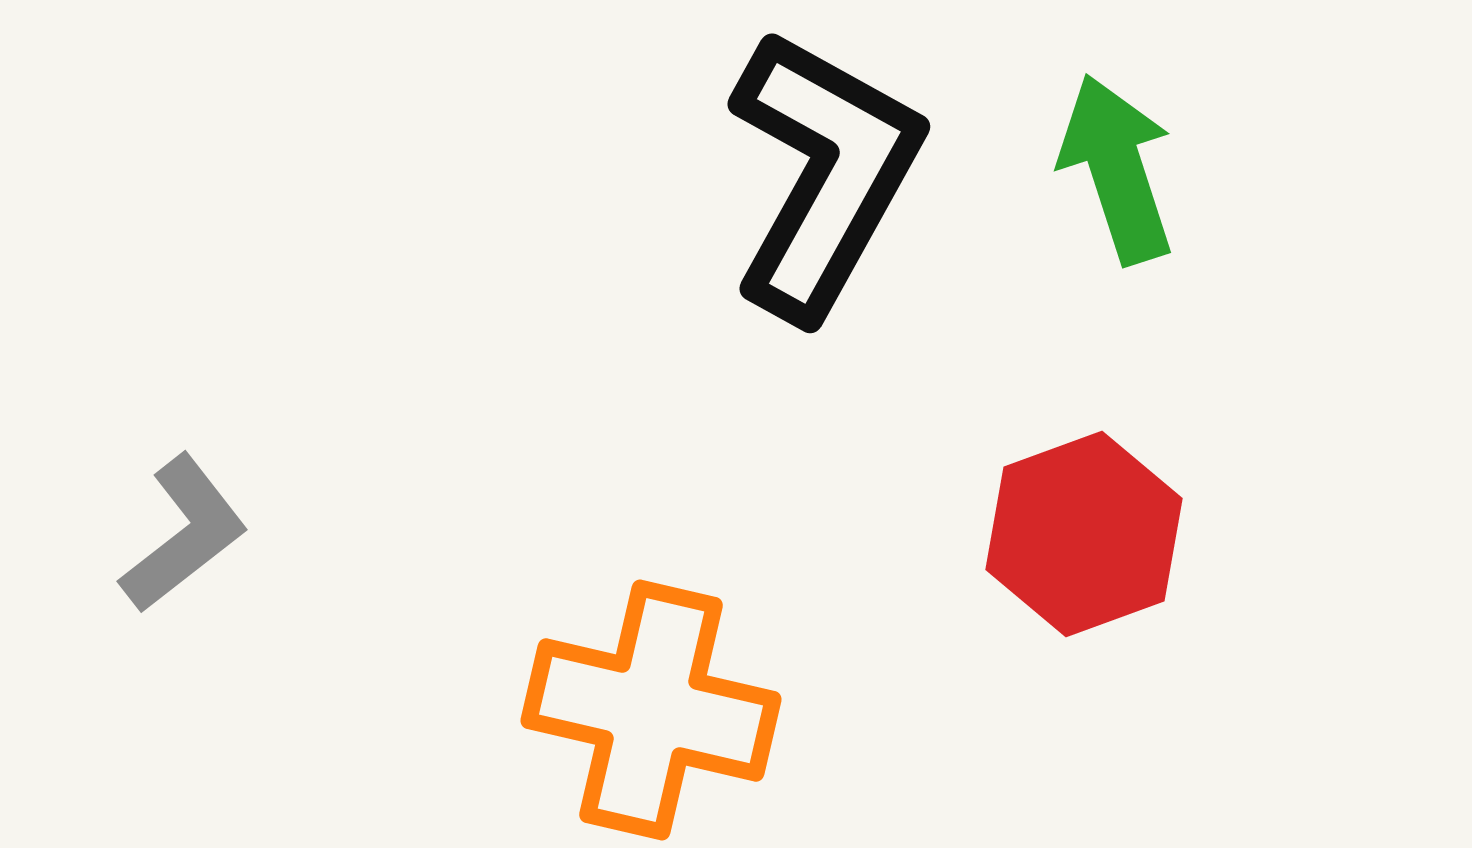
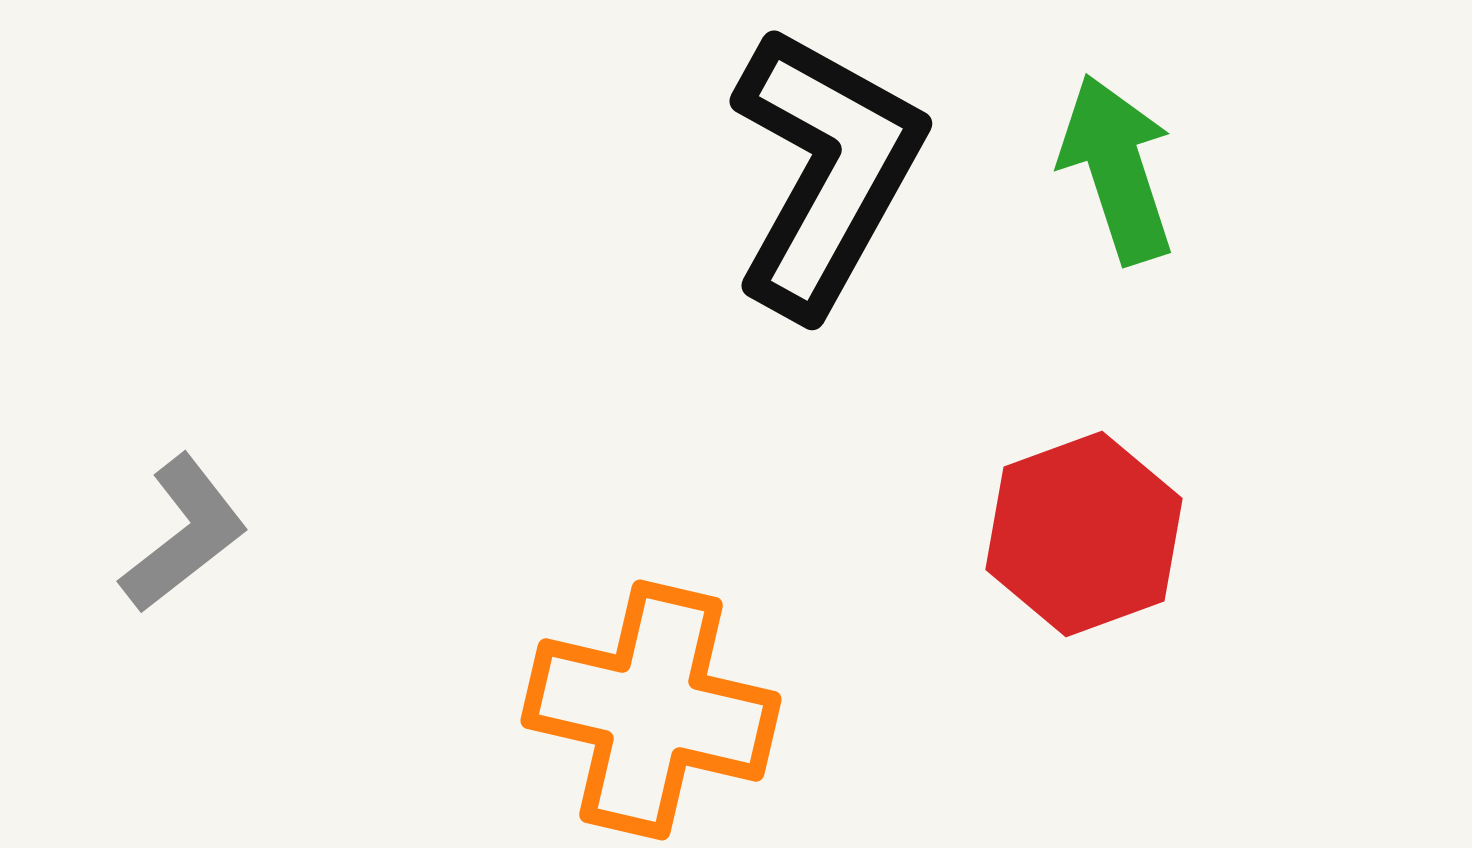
black L-shape: moved 2 px right, 3 px up
